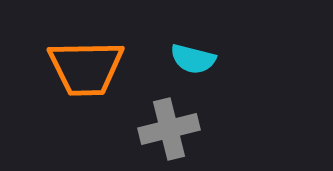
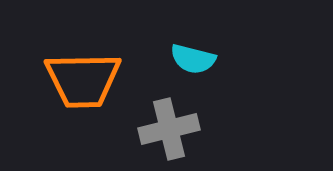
orange trapezoid: moved 3 px left, 12 px down
